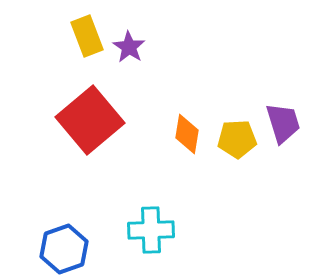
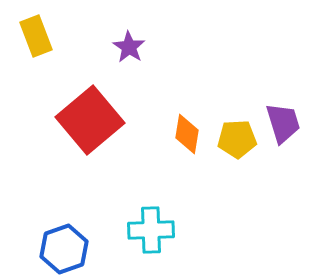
yellow rectangle: moved 51 px left
